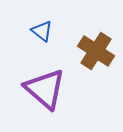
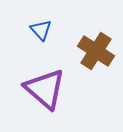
blue triangle: moved 1 px left, 1 px up; rotated 10 degrees clockwise
